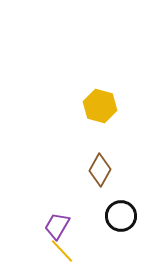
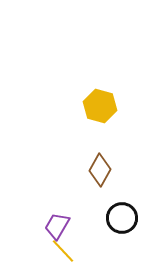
black circle: moved 1 px right, 2 px down
yellow line: moved 1 px right
